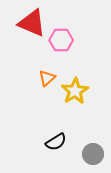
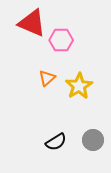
yellow star: moved 4 px right, 5 px up
gray circle: moved 14 px up
